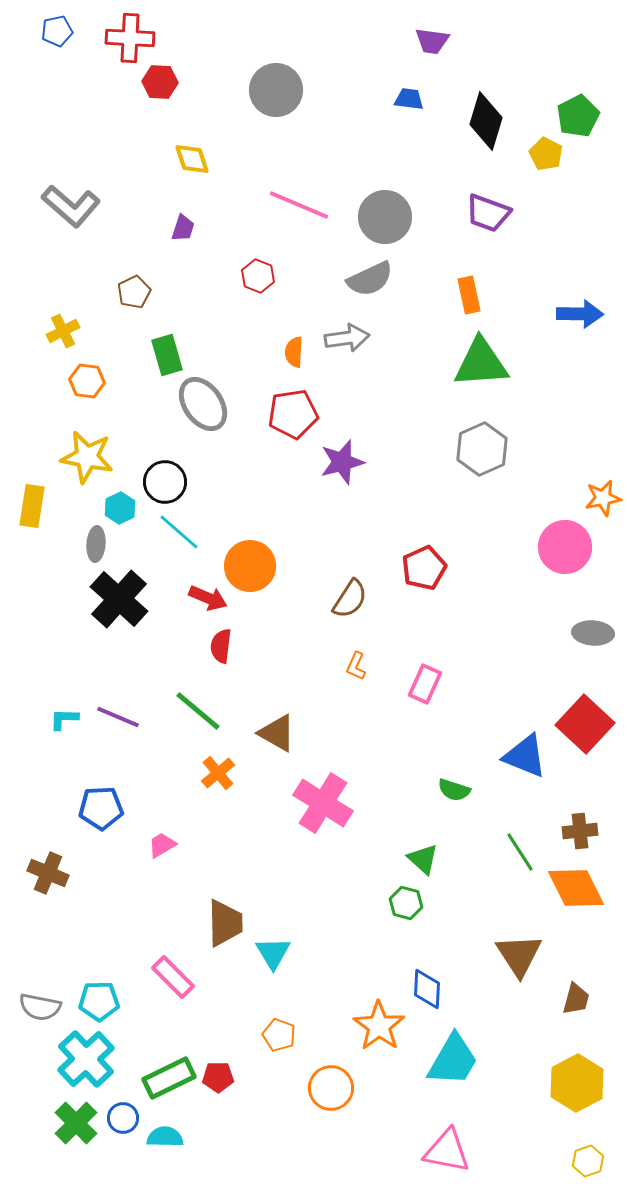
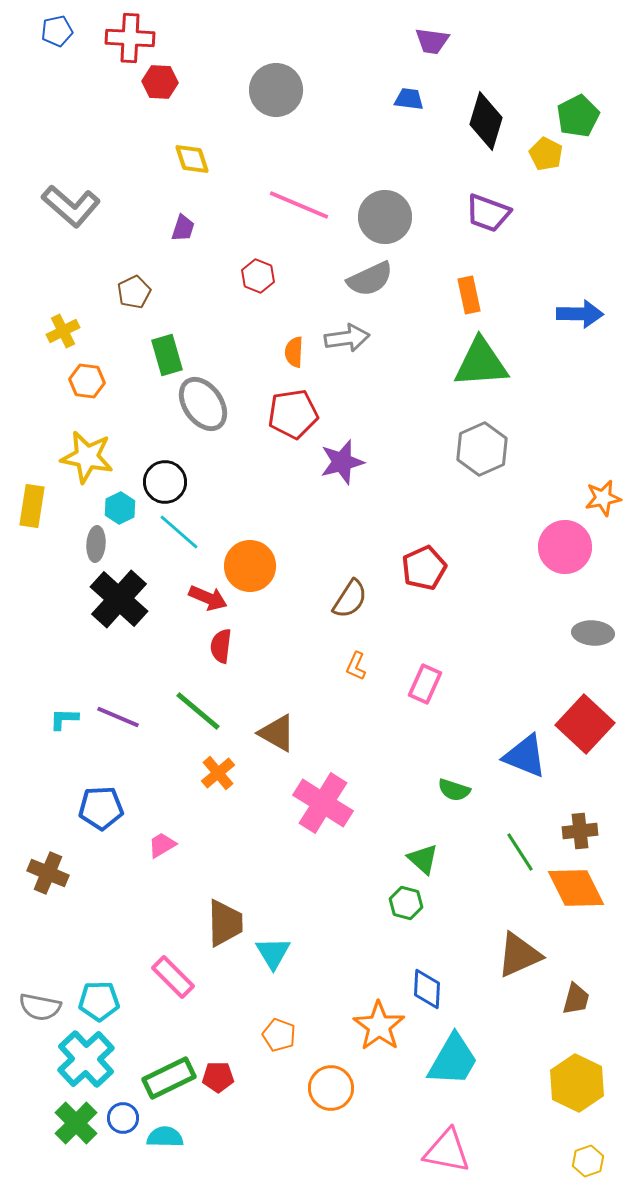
brown triangle at (519, 955): rotated 39 degrees clockwise
yellow hexagon at (577, 1083): rotated 6 degrees counterclockwise
